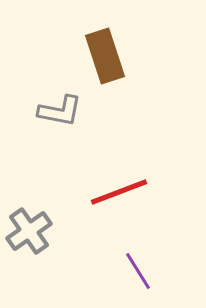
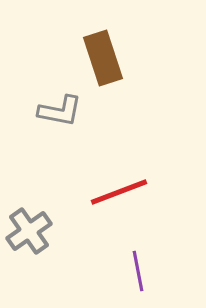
brown rectangle: moved 2 px left, 2 px down
purple line: rotated 21 degrees clockwise
